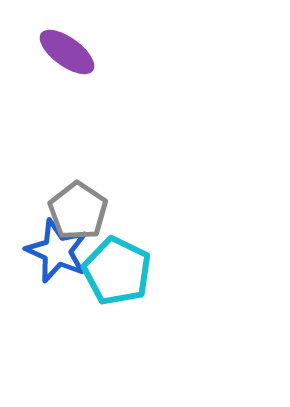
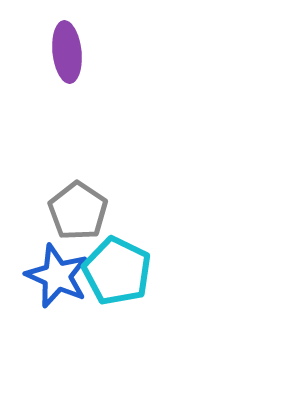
purple ellipse: rotated 48 degrees clockwise
blue star: moved 25 px down
